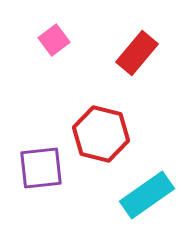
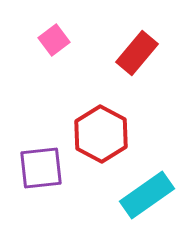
red hexagon: rotated 14 degrees clockwise
